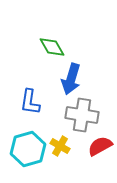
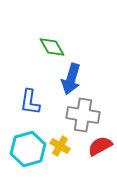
gray cross: moved 1 px right
